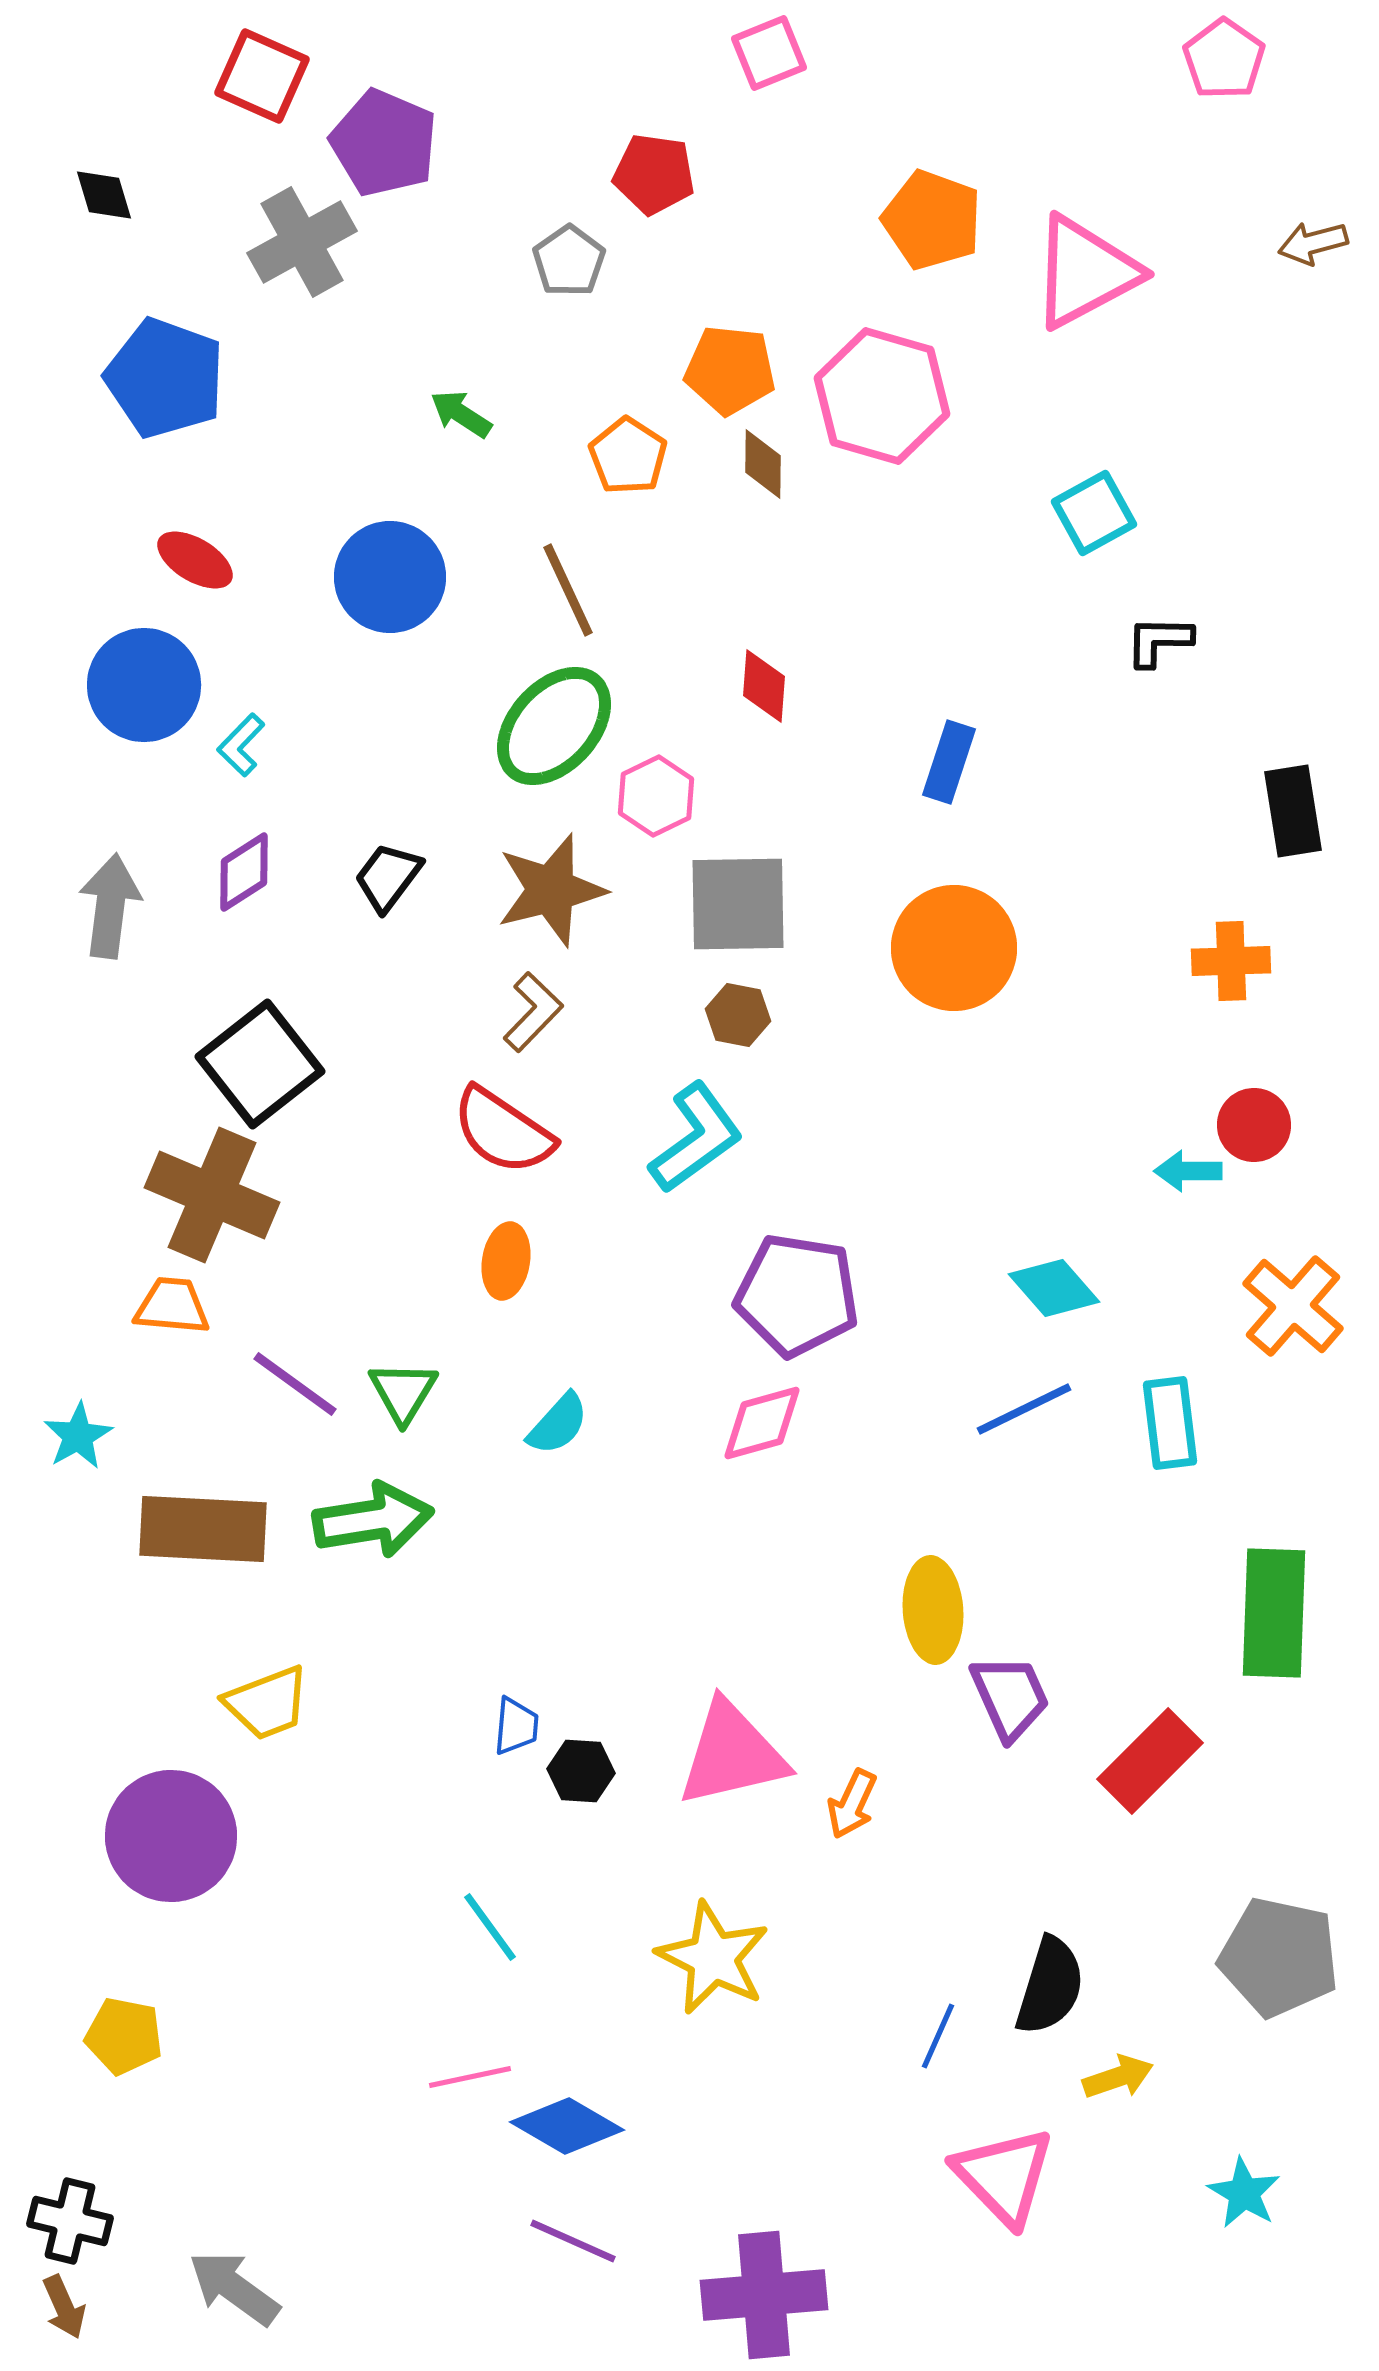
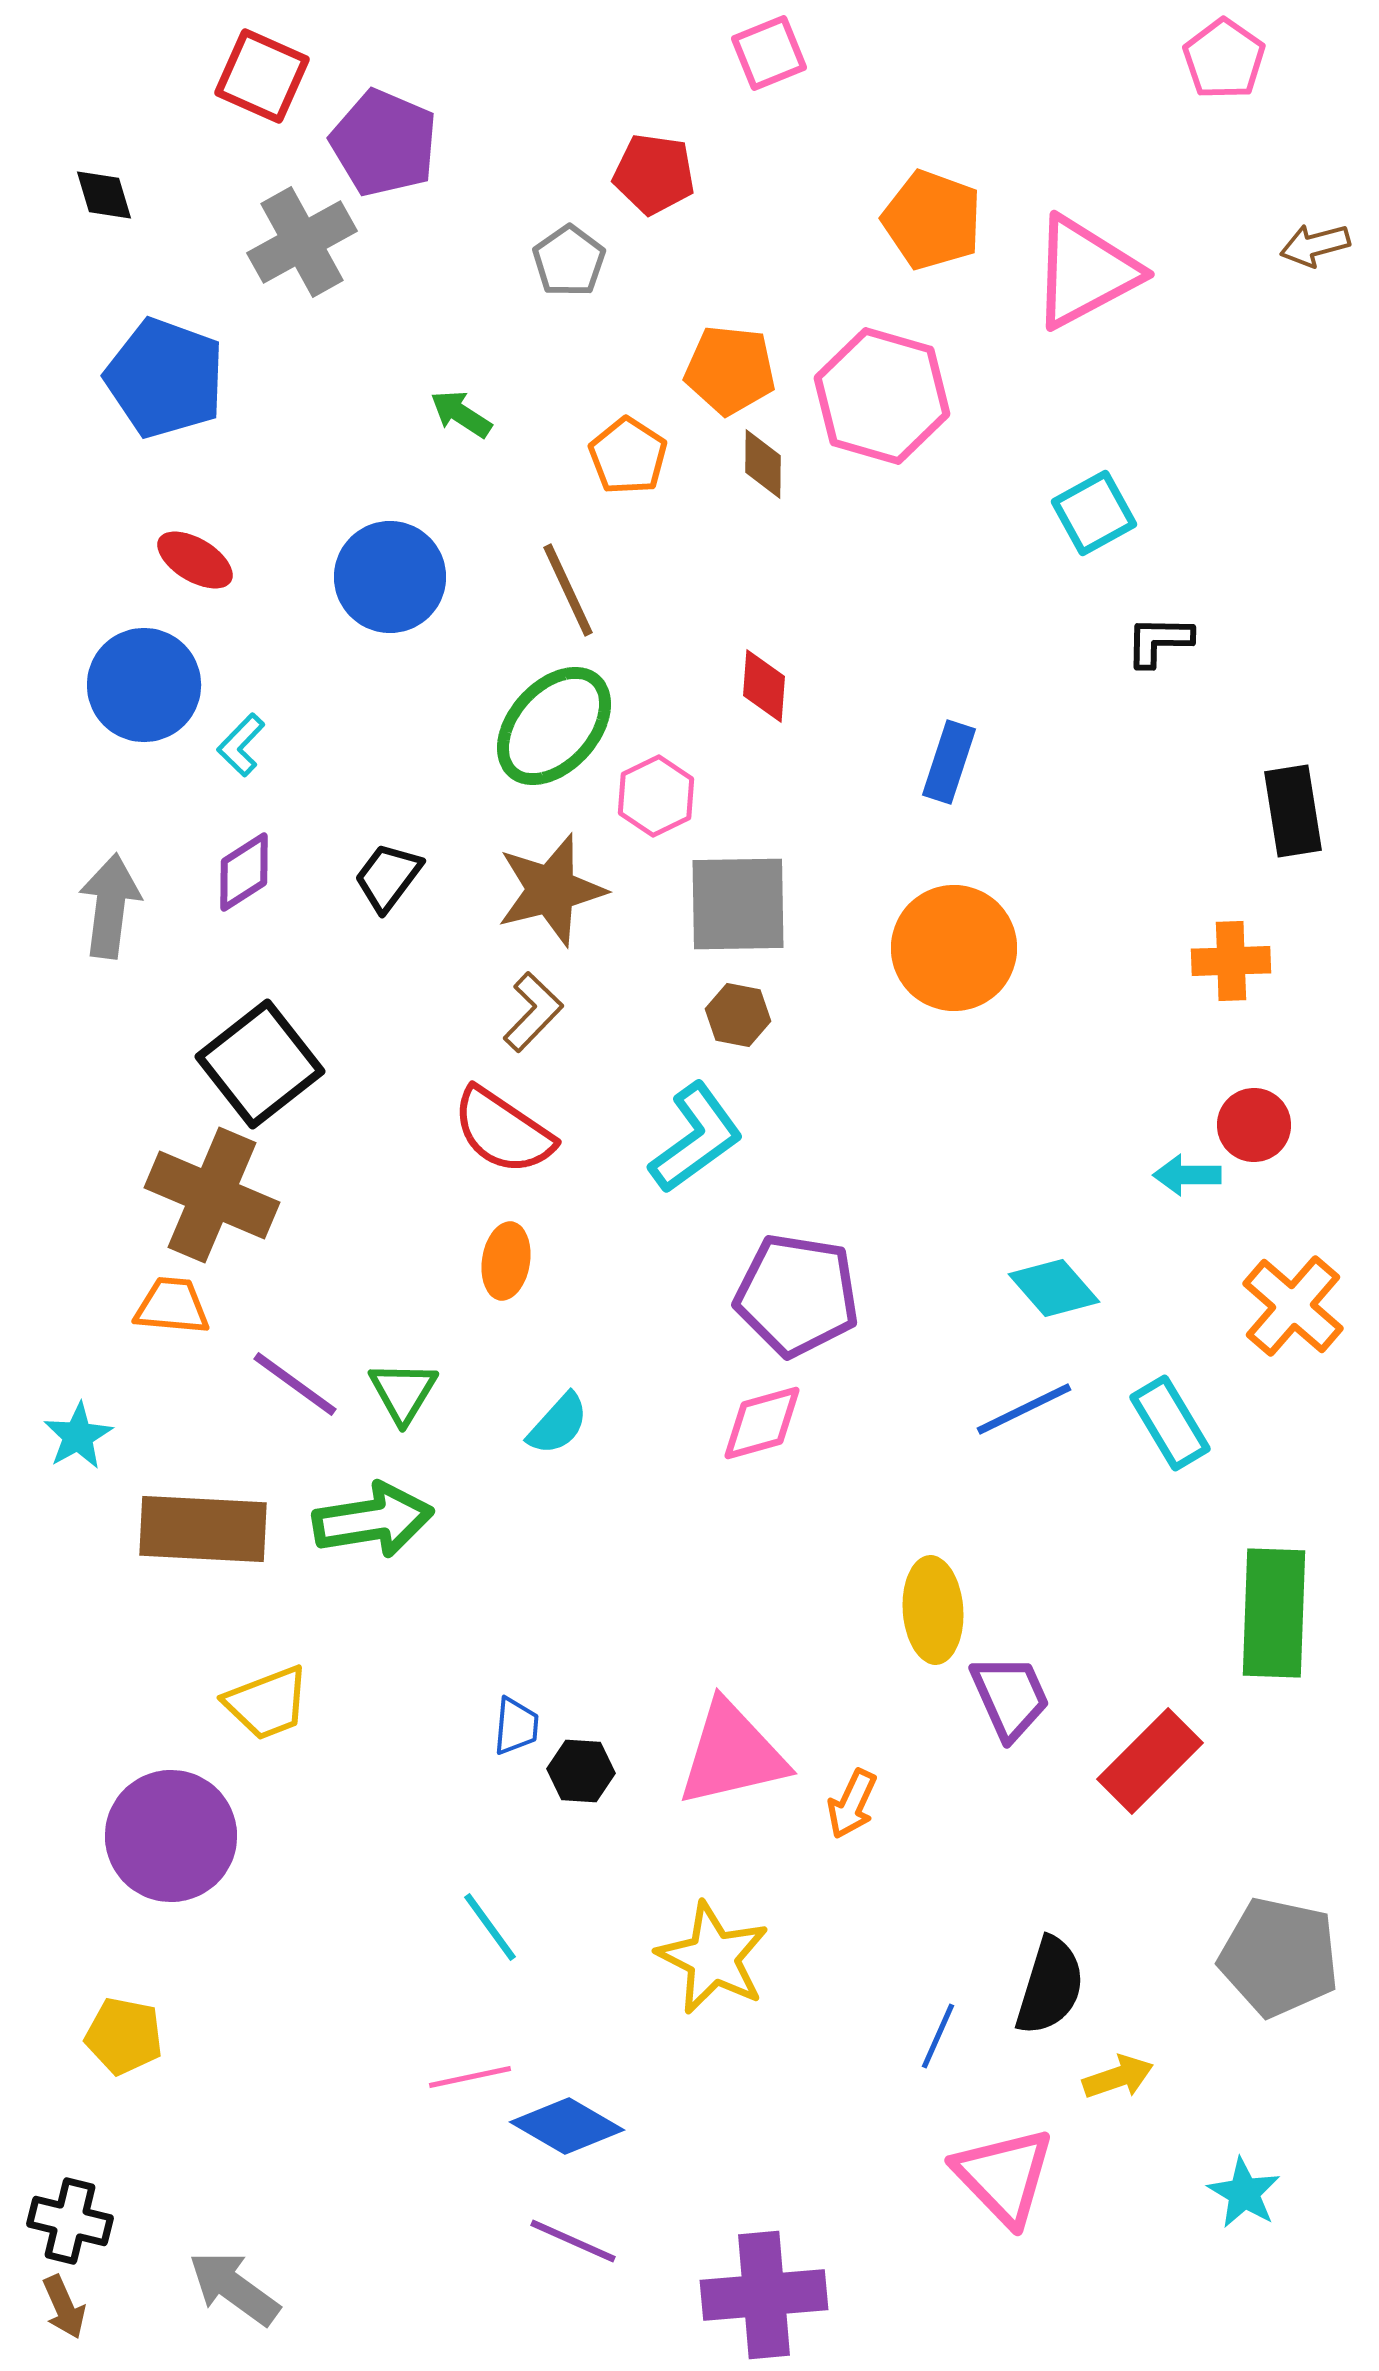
brown arrow at (1313, 243): moved 2 px right, 2 px down
cyan arrow at (1188, 1171): moved 1 px left, 4 px down
cyan rectangle at (1170, 1423): rotated 24 degrees counterclockwise
